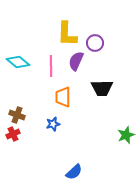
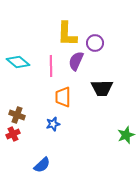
blue semicircle: moved 32 px left, 7 px up
